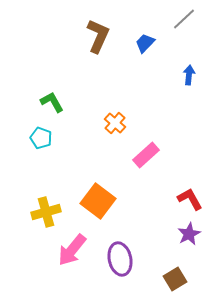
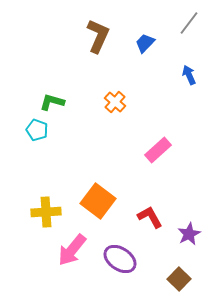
gray line: moved 5 px right, 4 px down; rotated 10 degrees counterclockwise
blue arrow: rotated 30 degrees counterclockwise
green L-shape: rotated 45 degrees counterclockwise
orange cross: moved 21 px up
cyan pentagon: moved 4 px left, 8 px up
pink rectangle: moved 12 px right, 5 px up
red L-shape: moved 40 px left, 18 px down
yellow cross: rotated 12 degrees clockwise
purple ellipse: rotated 44 degrees counterclockwise
brown square: moved 4 px right; rotated 15 degrees counterclockwise
